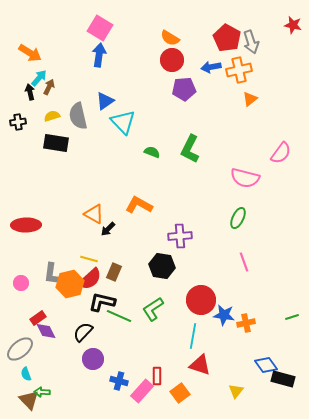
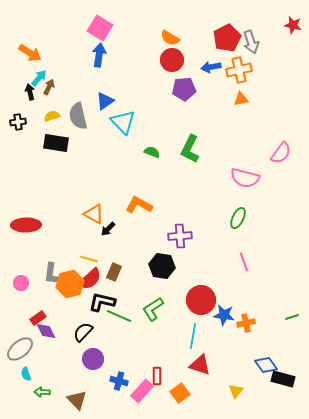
red pentagon at (227, 38): rotated 16 degrees clockwise
orange triangle at (250, 99): moved 9 px left; rotated 28 degrees clockwise
brown triangle at (29, 400): moved 48 px right
